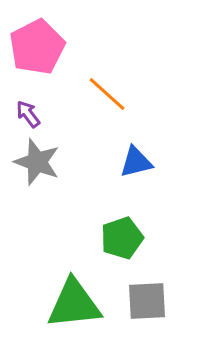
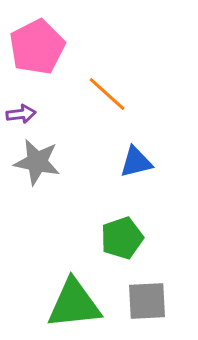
purple arrow: moved 7 px left; rotated 120 degrees clockwise
gray star: rotated 9 degrees counterclockwise
